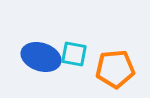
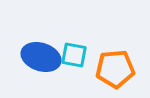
cyan square: moved 1 px down
